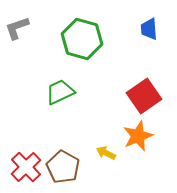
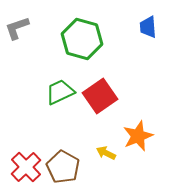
blue trapezoid: moved 1 px left, 2 px up
red square: moved 44 px left
